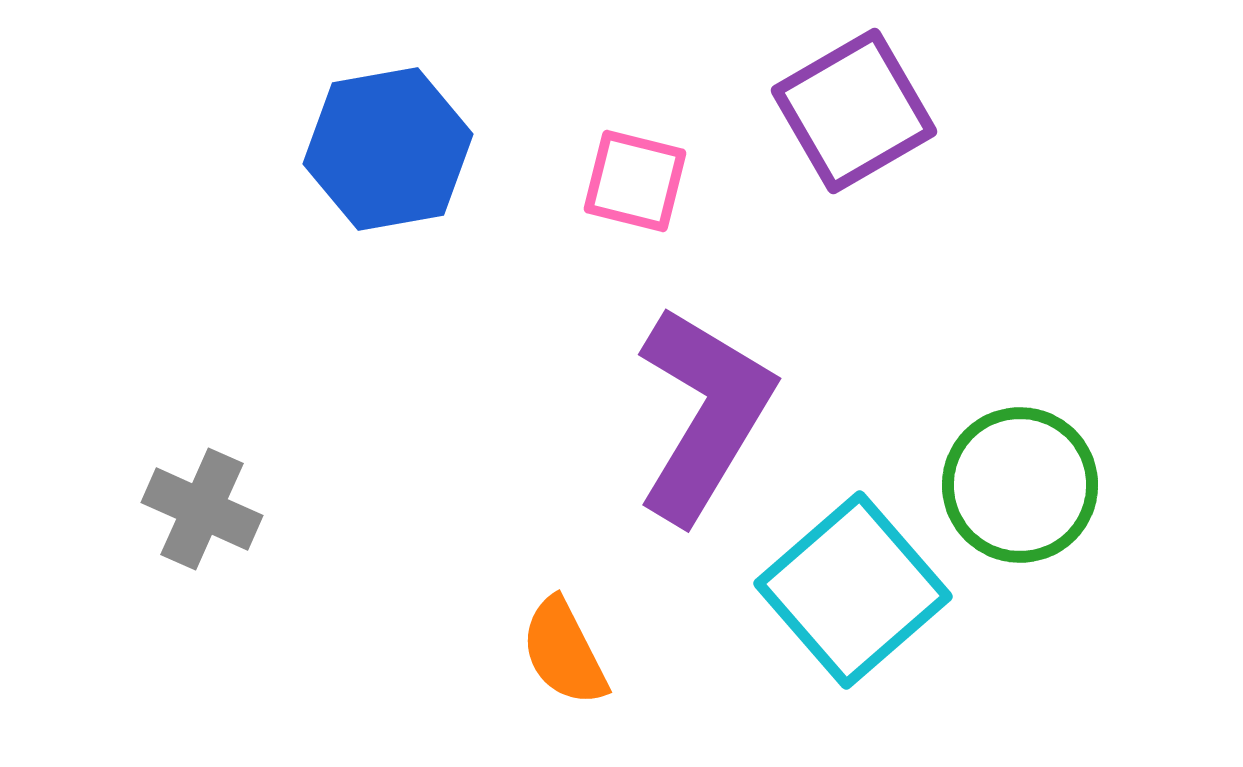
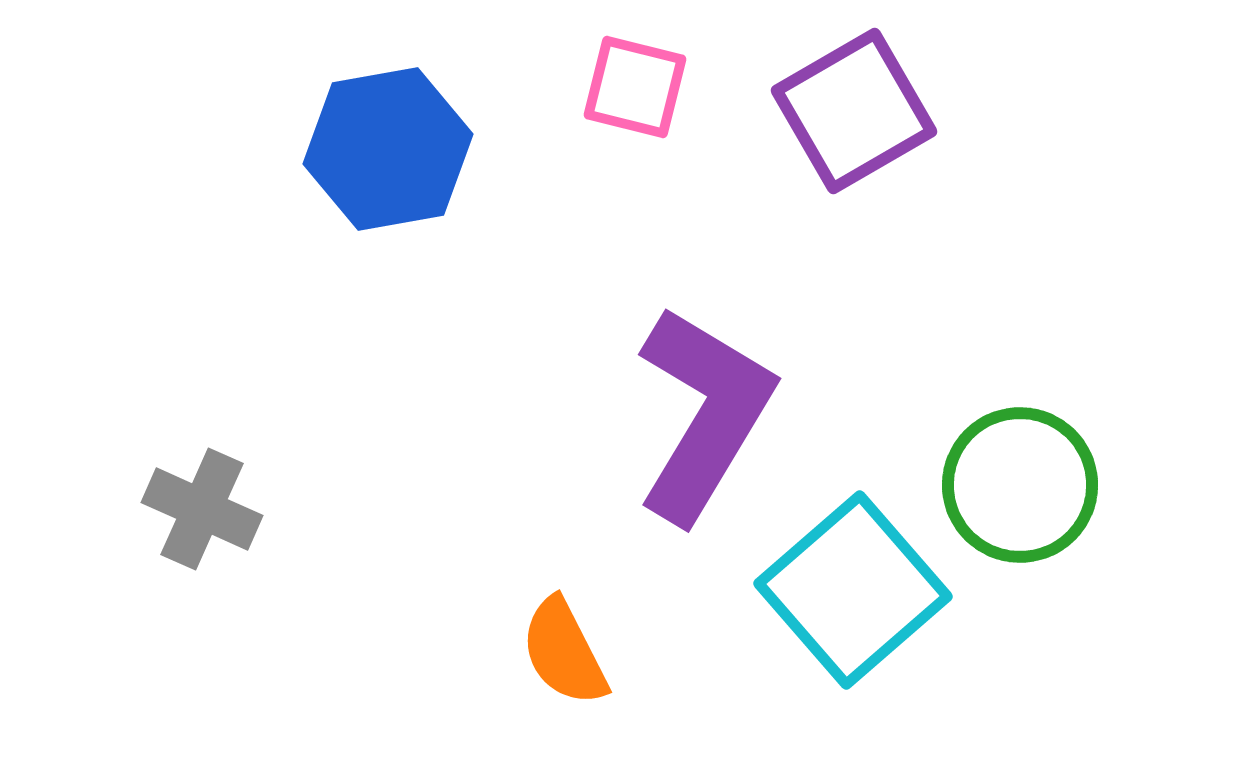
pink square: moved 94 px up
